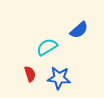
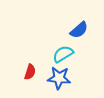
cyan semicircle: moved 16 px right, 7 px down
red semicircle: moved 2 px up; rotated 35 degrees clockwise
